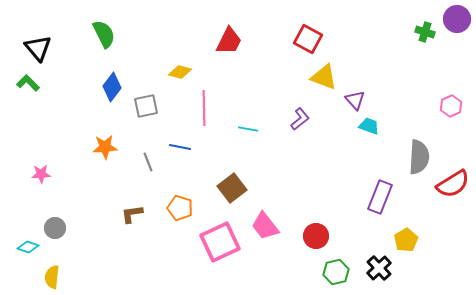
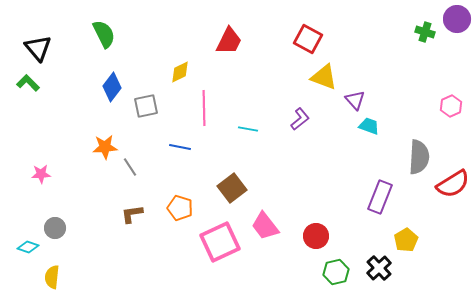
yellow diamond: rotated 40 degrees counterclockwise
gray line: moved 18 px left, 5 px down; rotated 12 degrees counterclockwise
